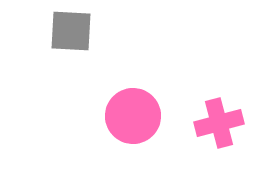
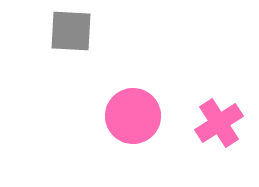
pink cross: rotated 18 degrees counterclockwise
